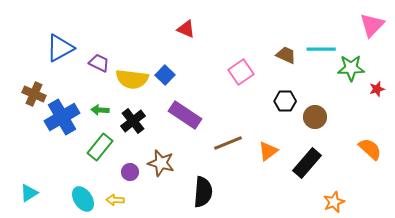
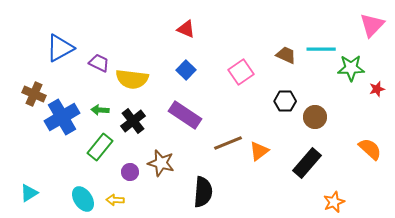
blue square: moved 21 px right, 5 px up
orange triangle: moved 9 px left
